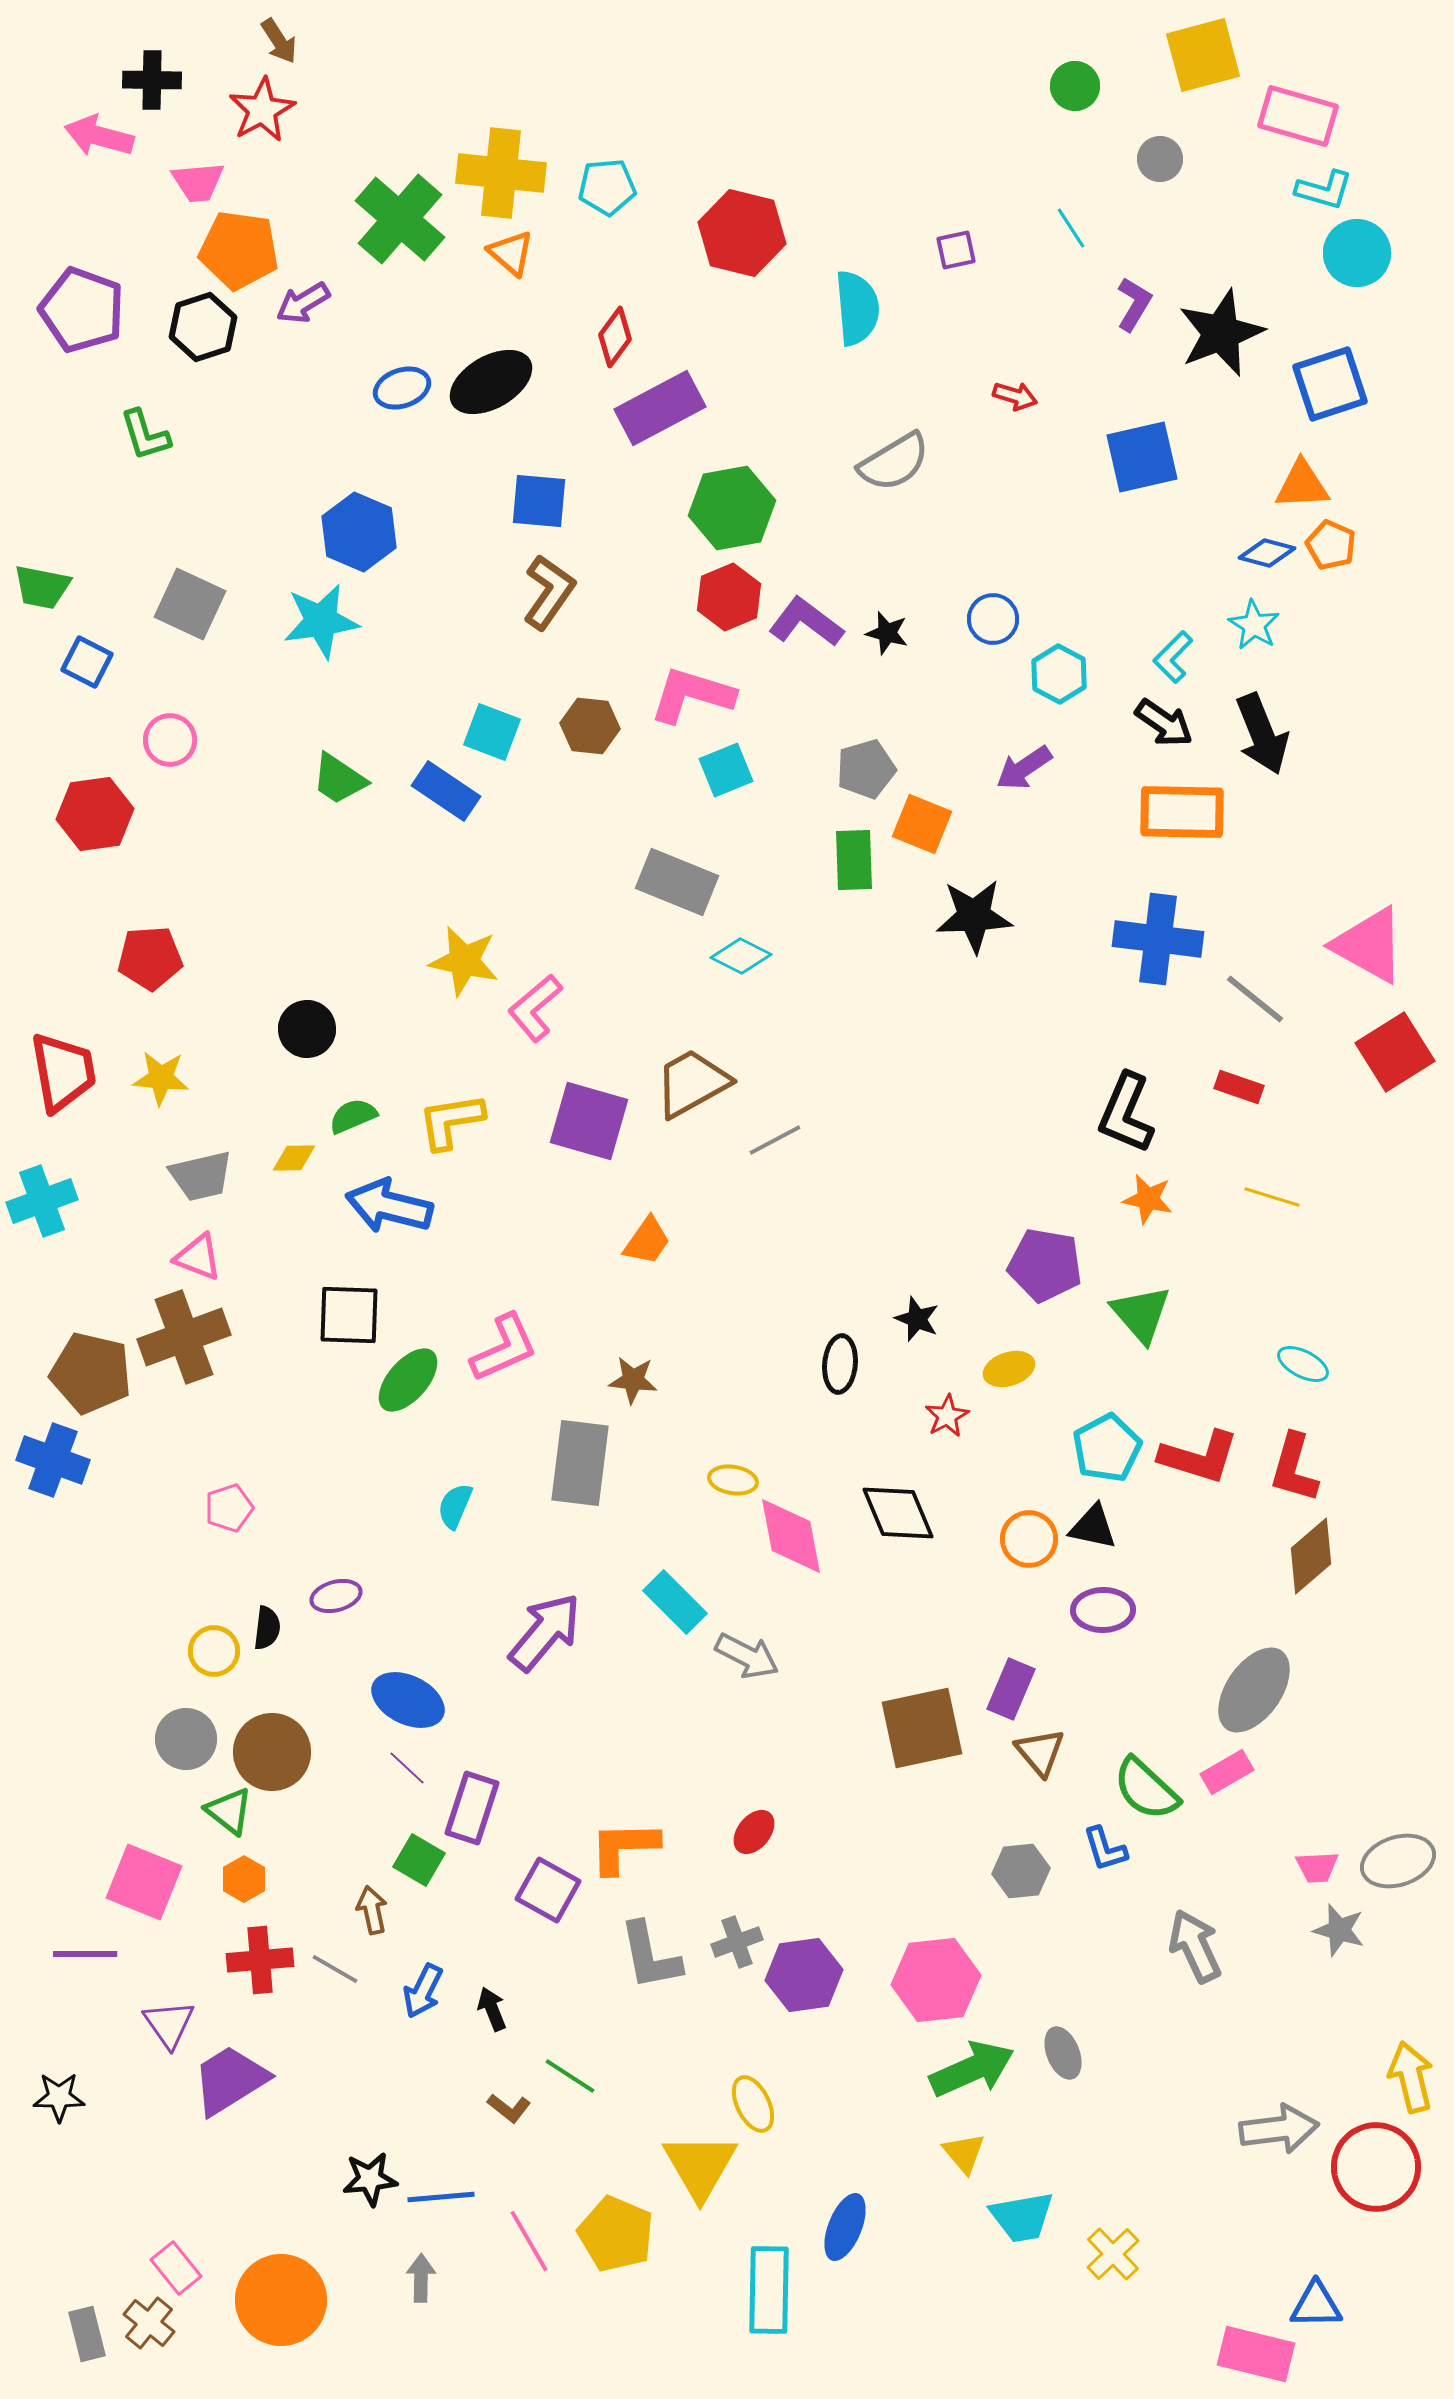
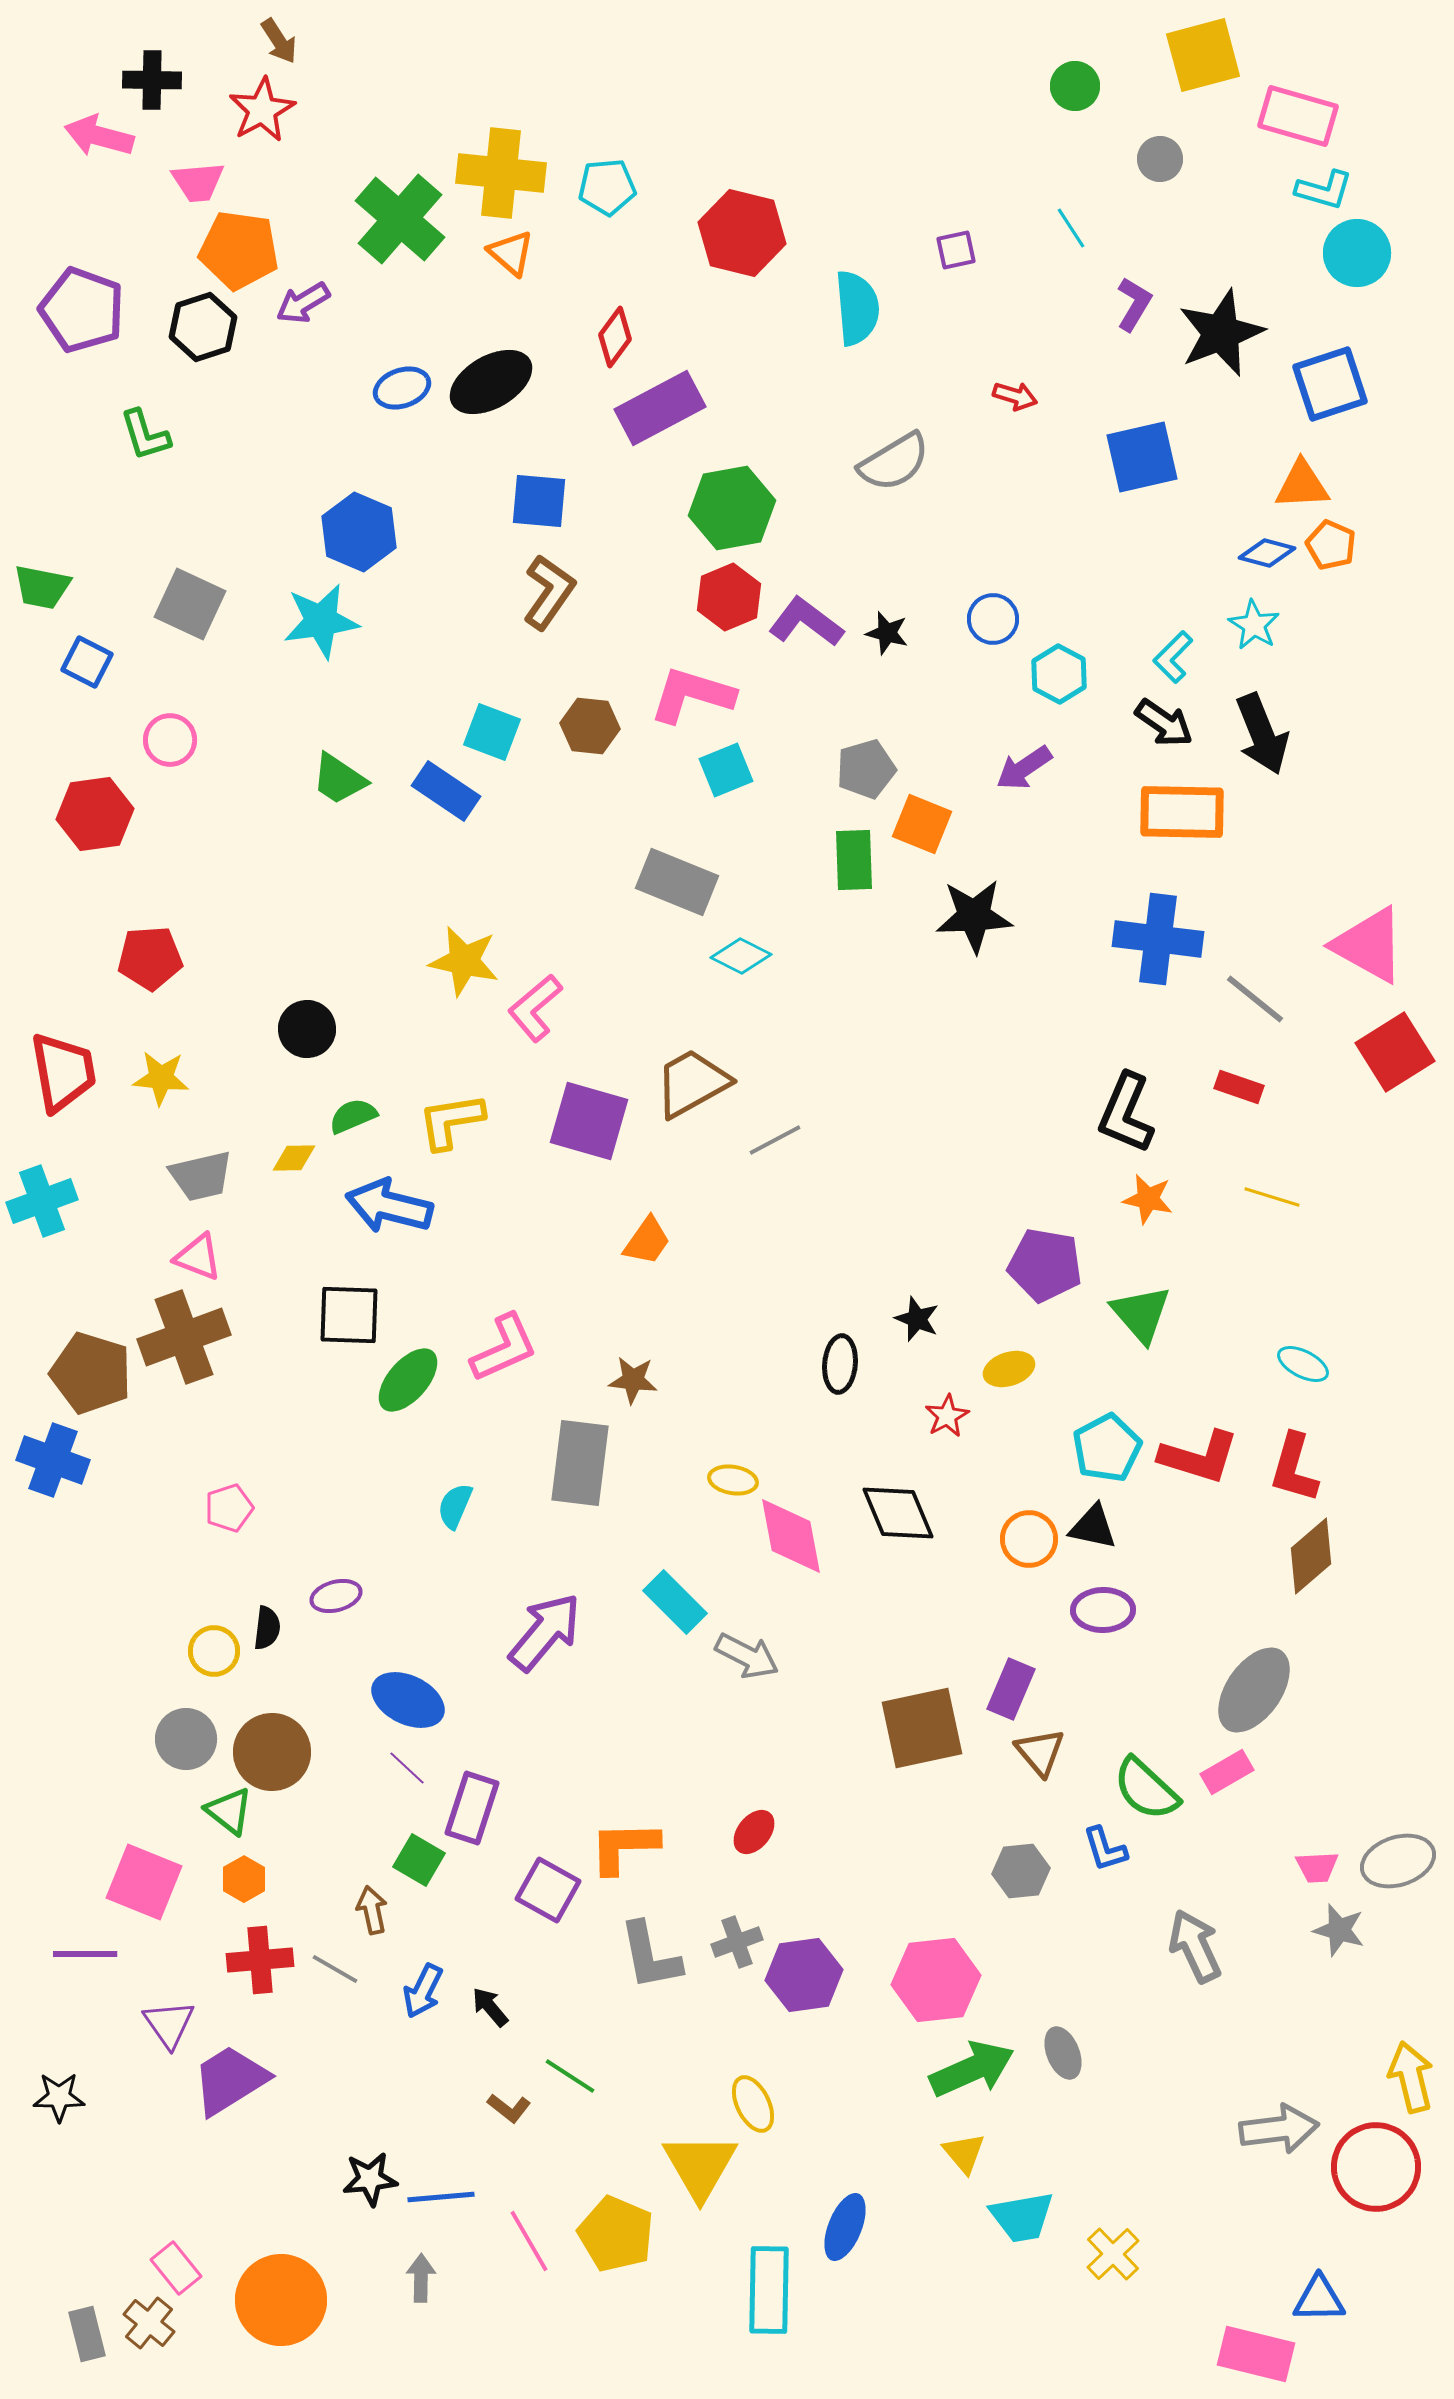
brown pentagon at (91, 1373): rotated 4 degrees clockwise
black arrow at (492, 2009): moved 2 px left, 2 px up; rotated 18 degrees counterclockwise
blue triangle at (1316, 2305): moved 3 px right, 6 px up
